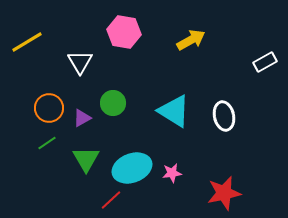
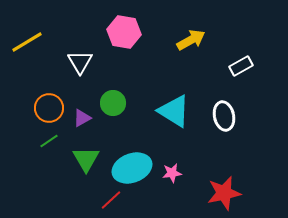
white rectangle: moved 24 px left, 4 px down
green line: moved 2 px right, 2 px up
